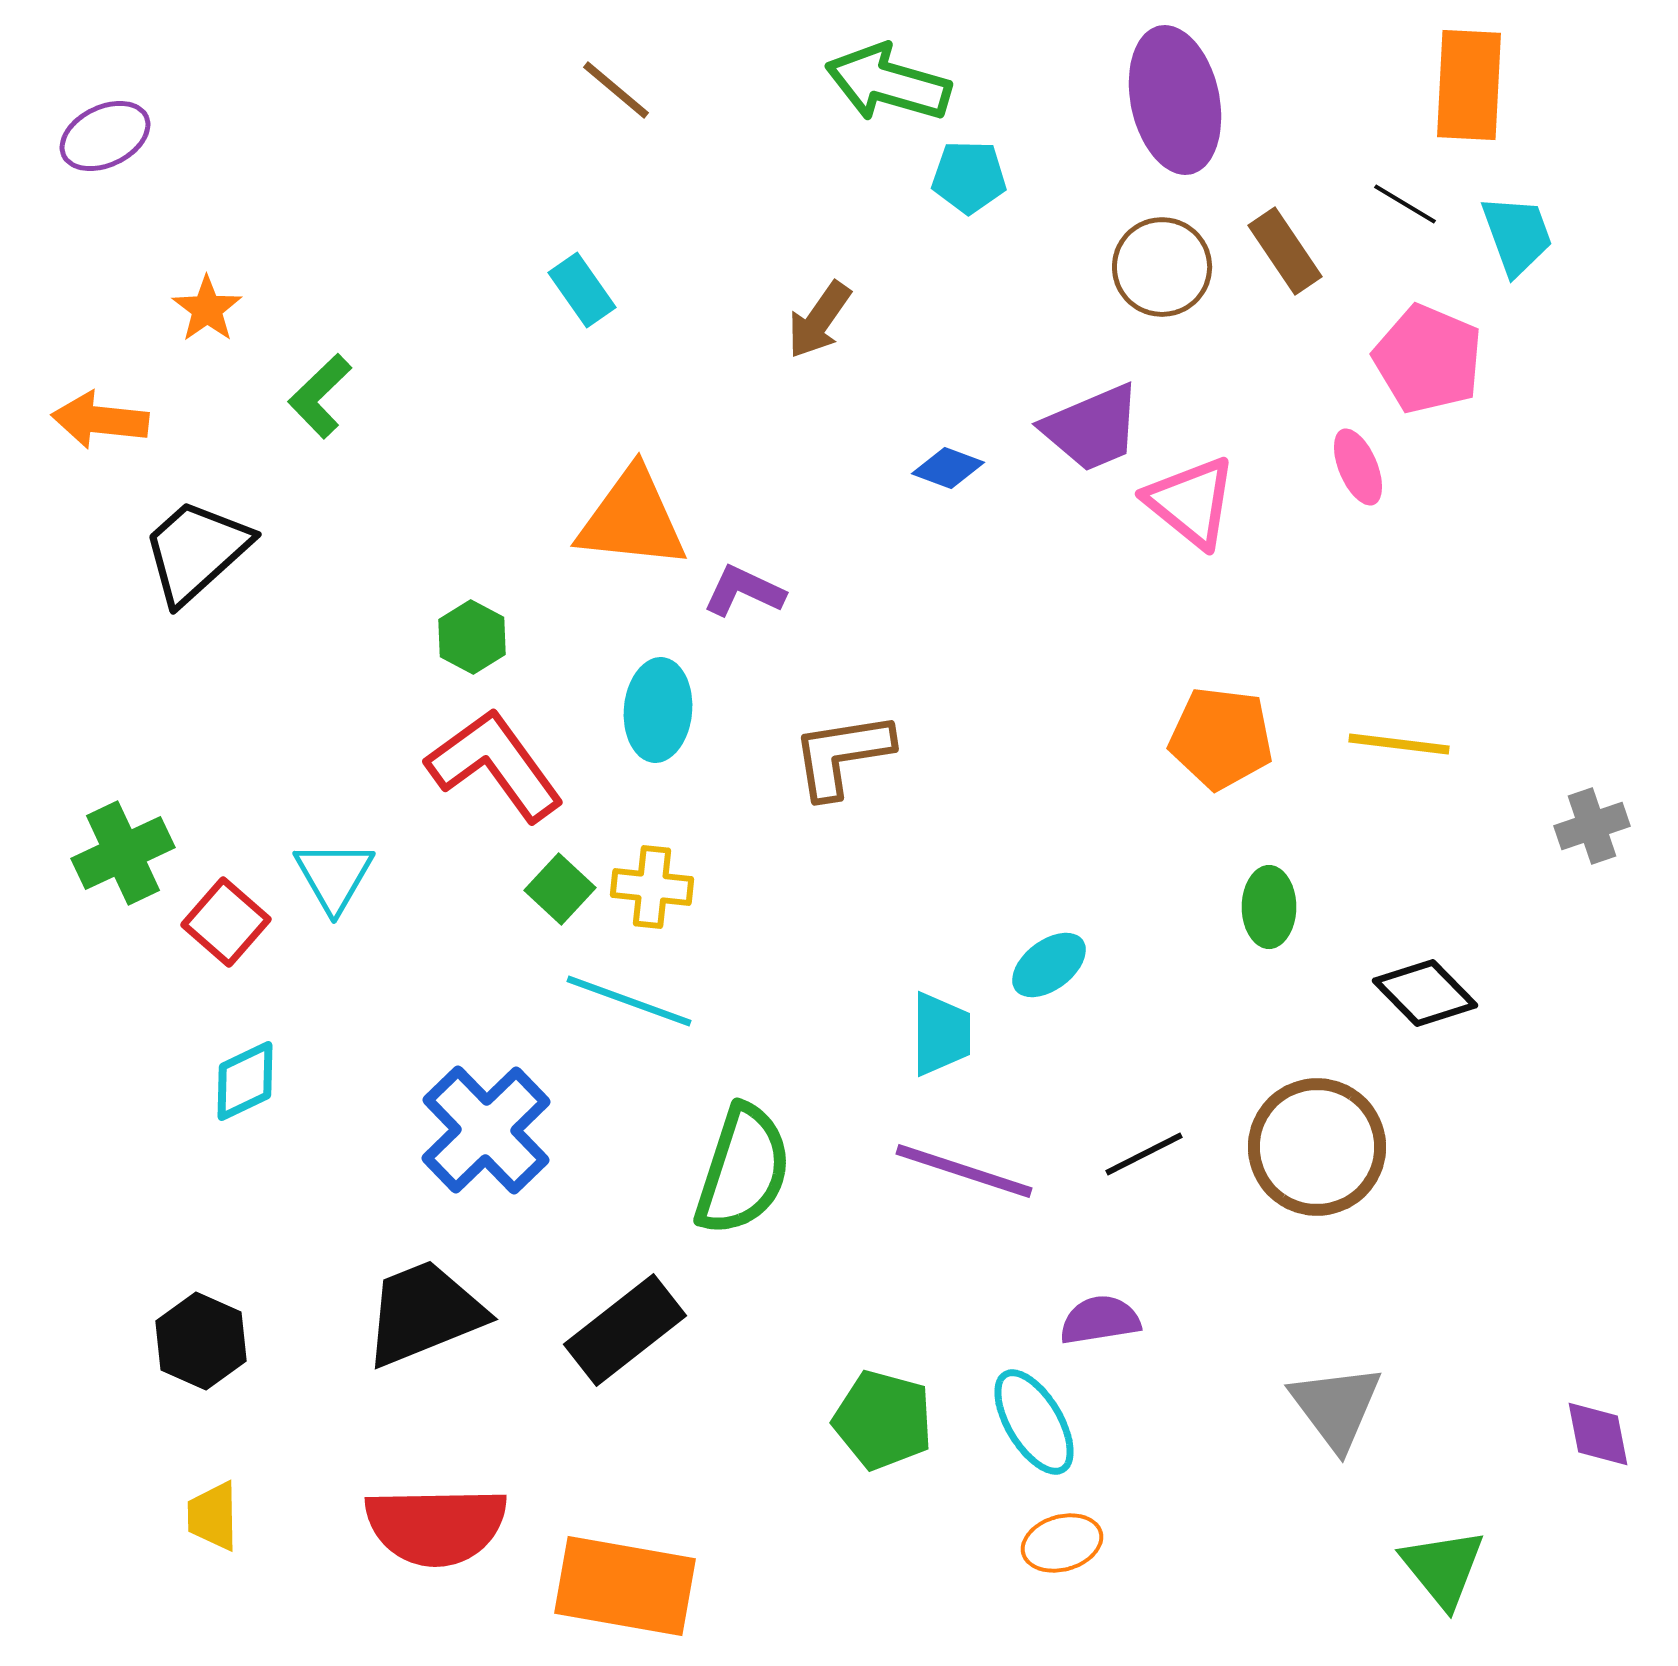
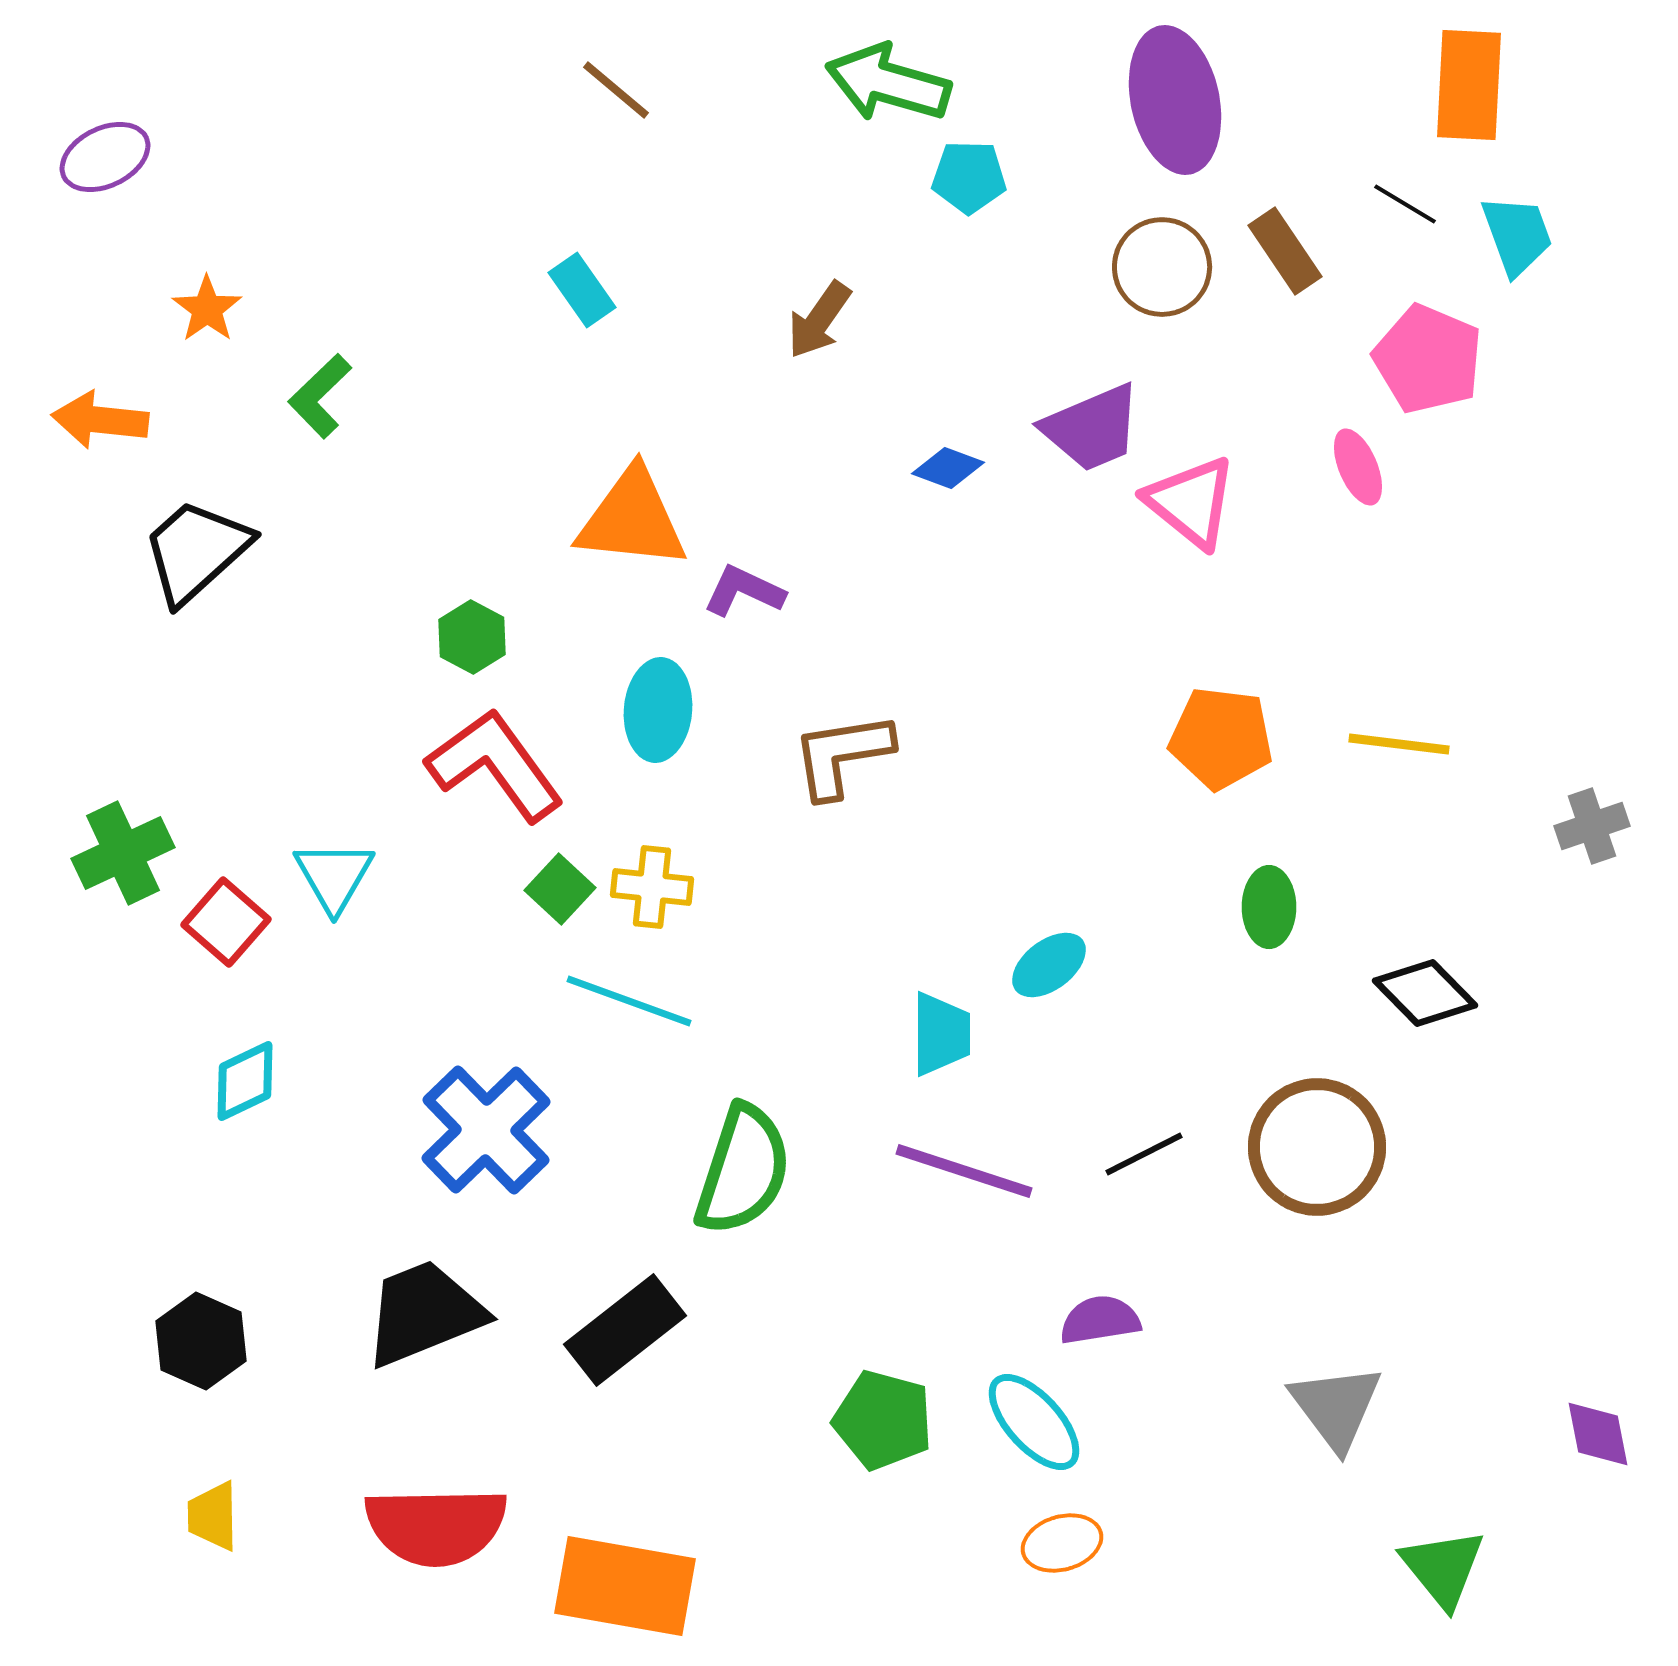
purple ellipse at (105, 136): moved 21 px down
cyan ellipse at (1034, 1422): rotated 11 degrees counterclockwise
